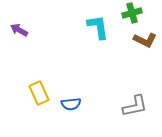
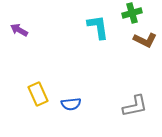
yellow rectangle: moved 1 px left, 1 px down
